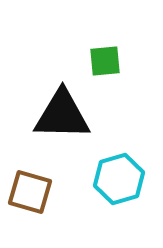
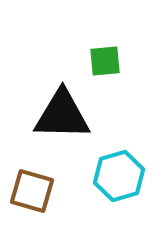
cyan hexagon: moved 3 px up
brown square: moved 2 px right, 1 px up
